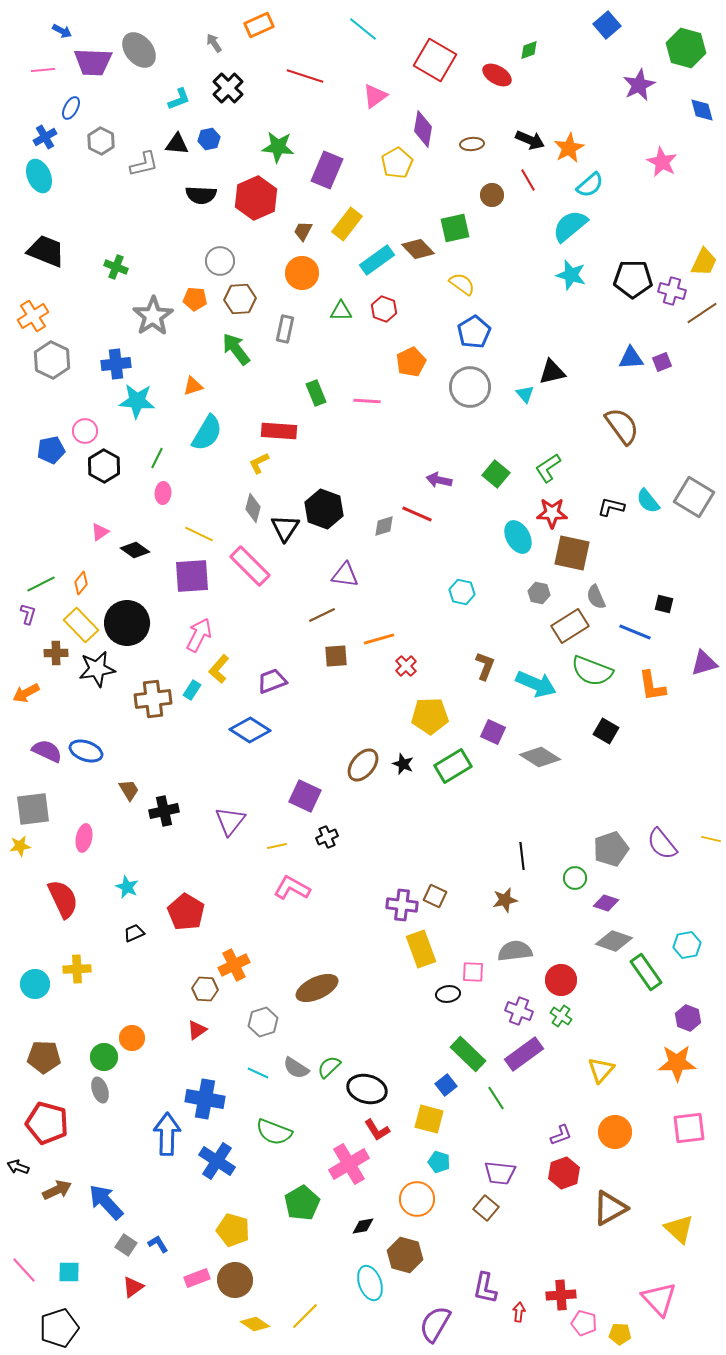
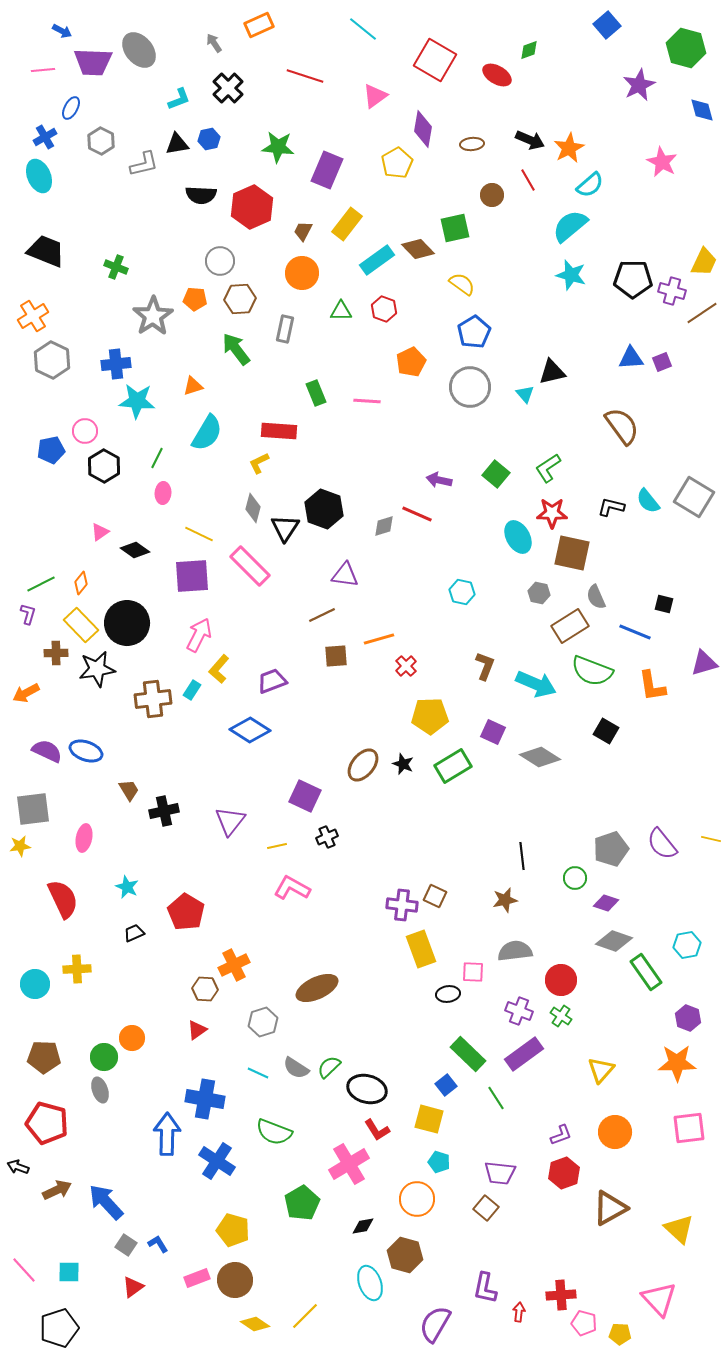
black triangle at (177, 144): rotated 15 degrees counterclockwise
red hexagon at (256, 198): moved 4 px left, 9 px down
